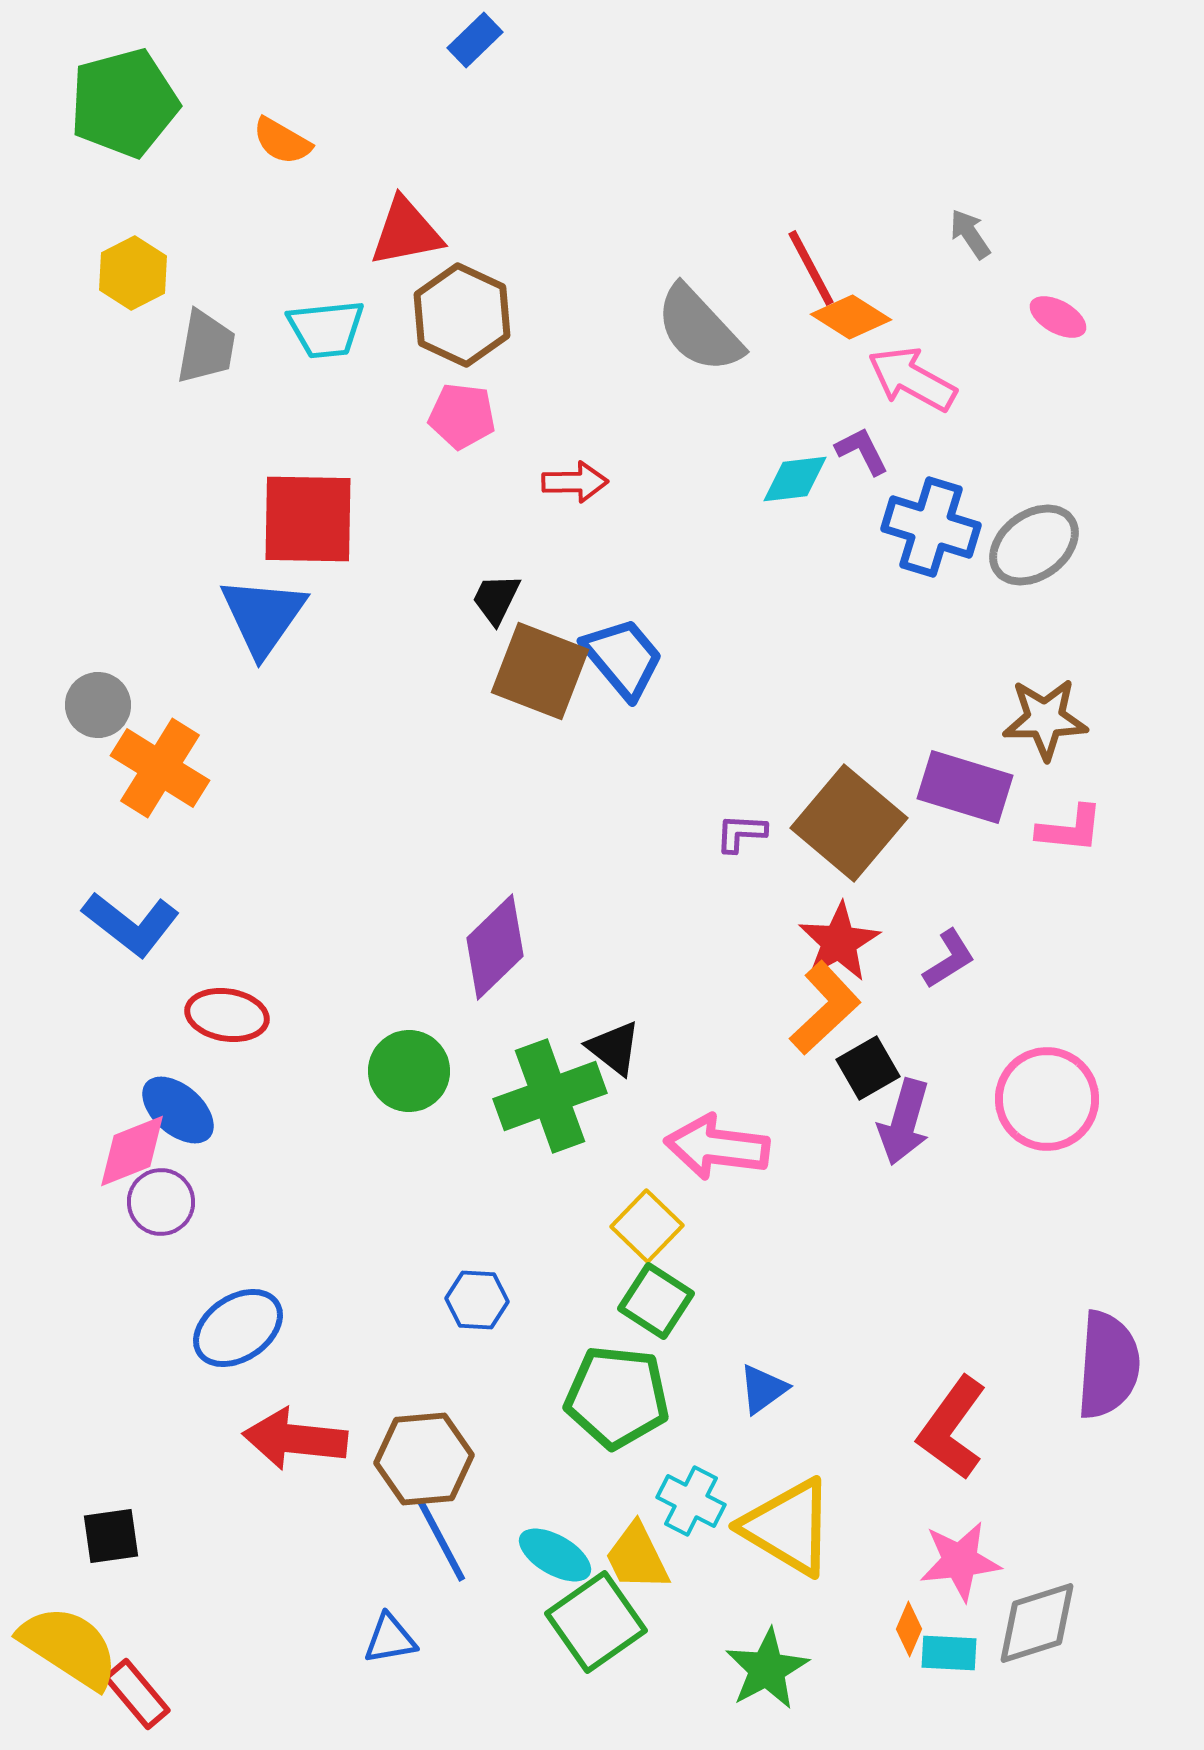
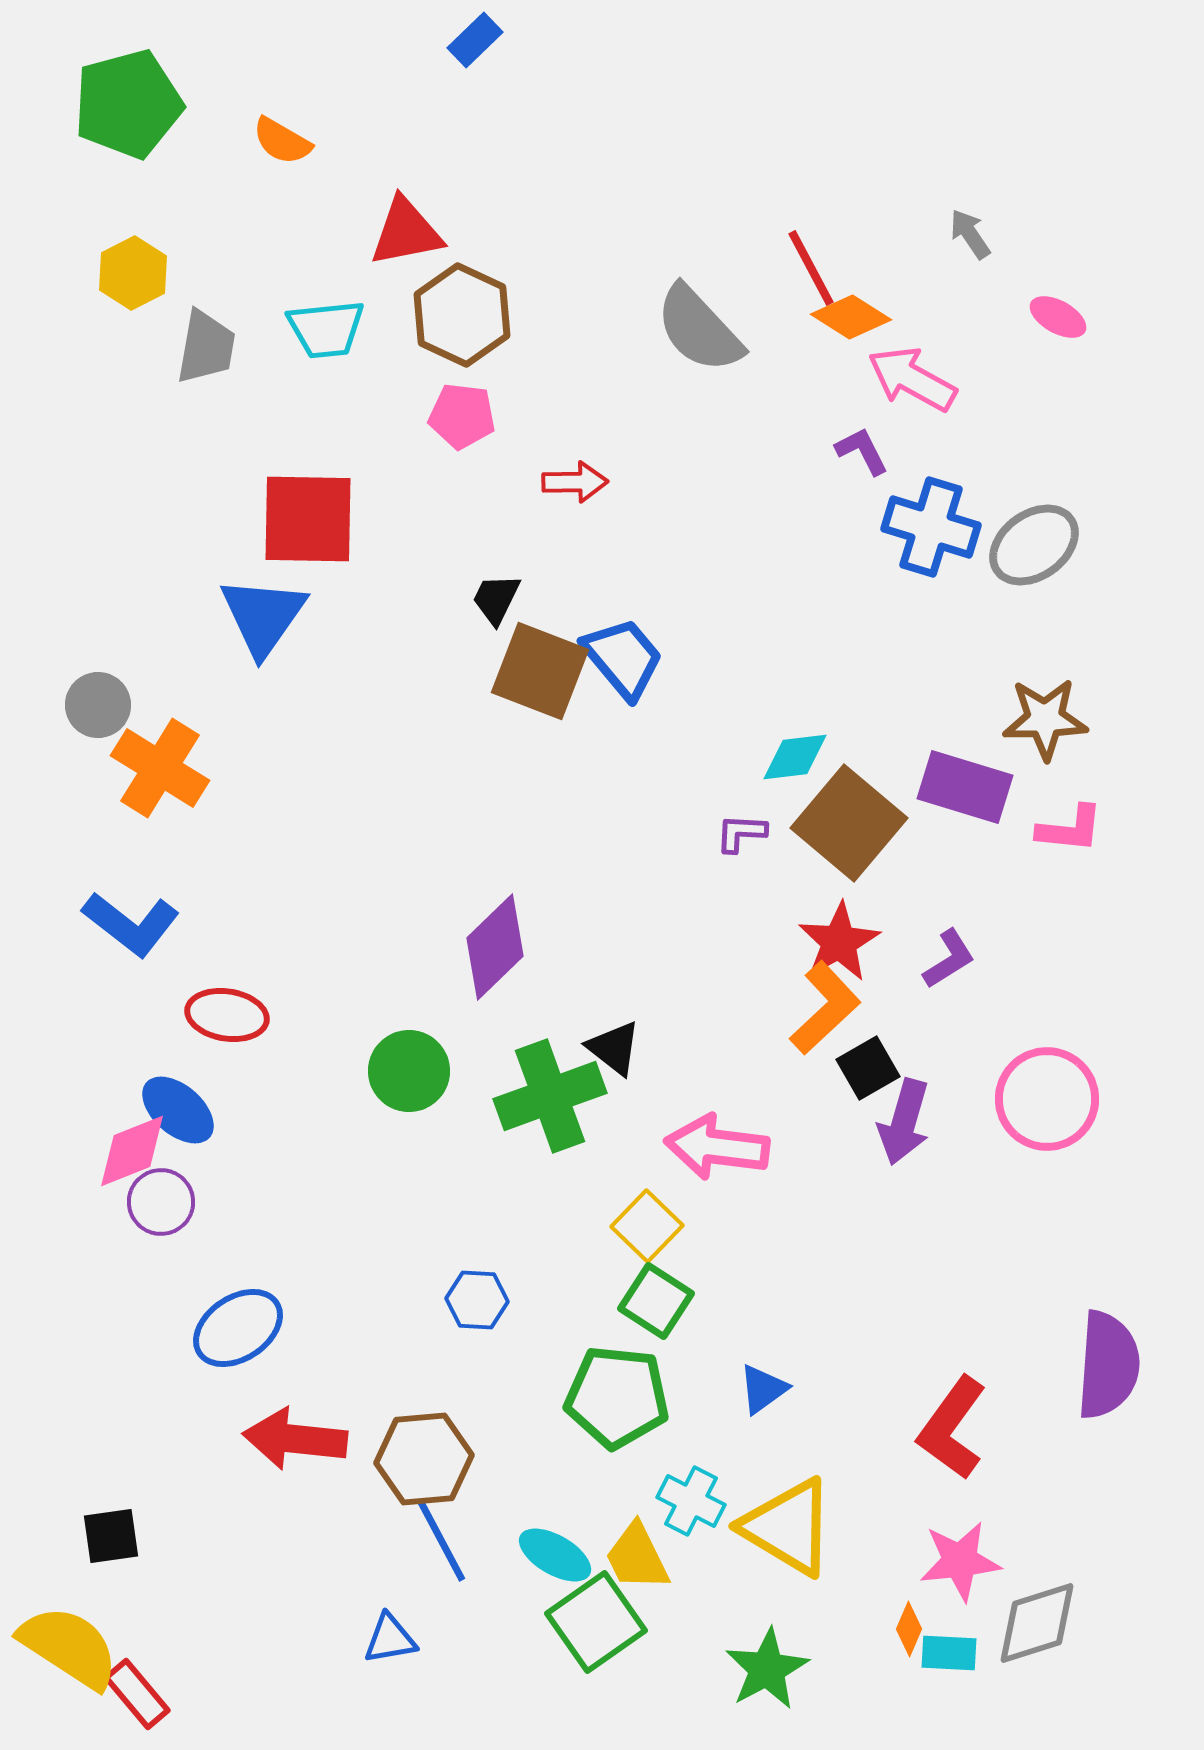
green pentagon at (124, 103): moved 4 px right, 1 px down
cyan diamond at (795, 479): moved 278 px down
